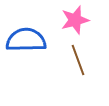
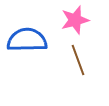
blue semicircle: moved 1 px right
